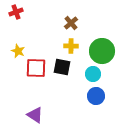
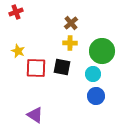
yellow cross: moved 1 px left, 3 px up
